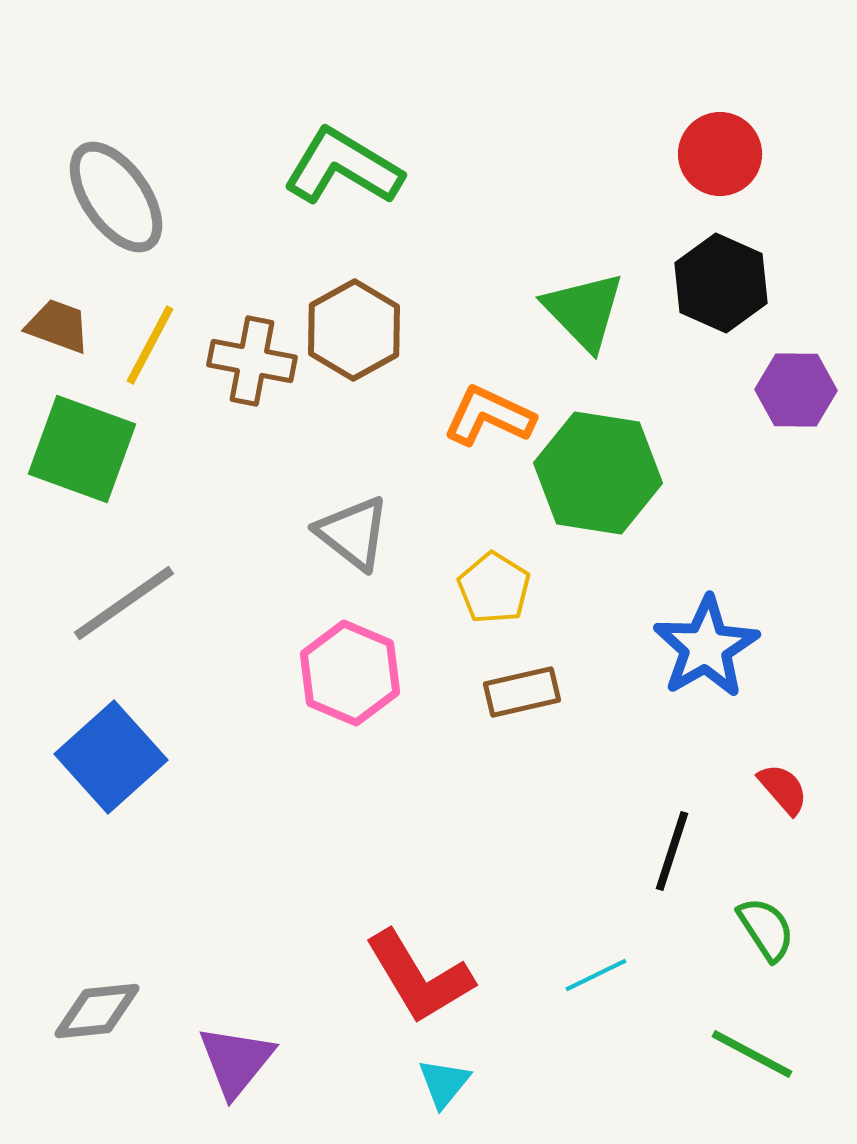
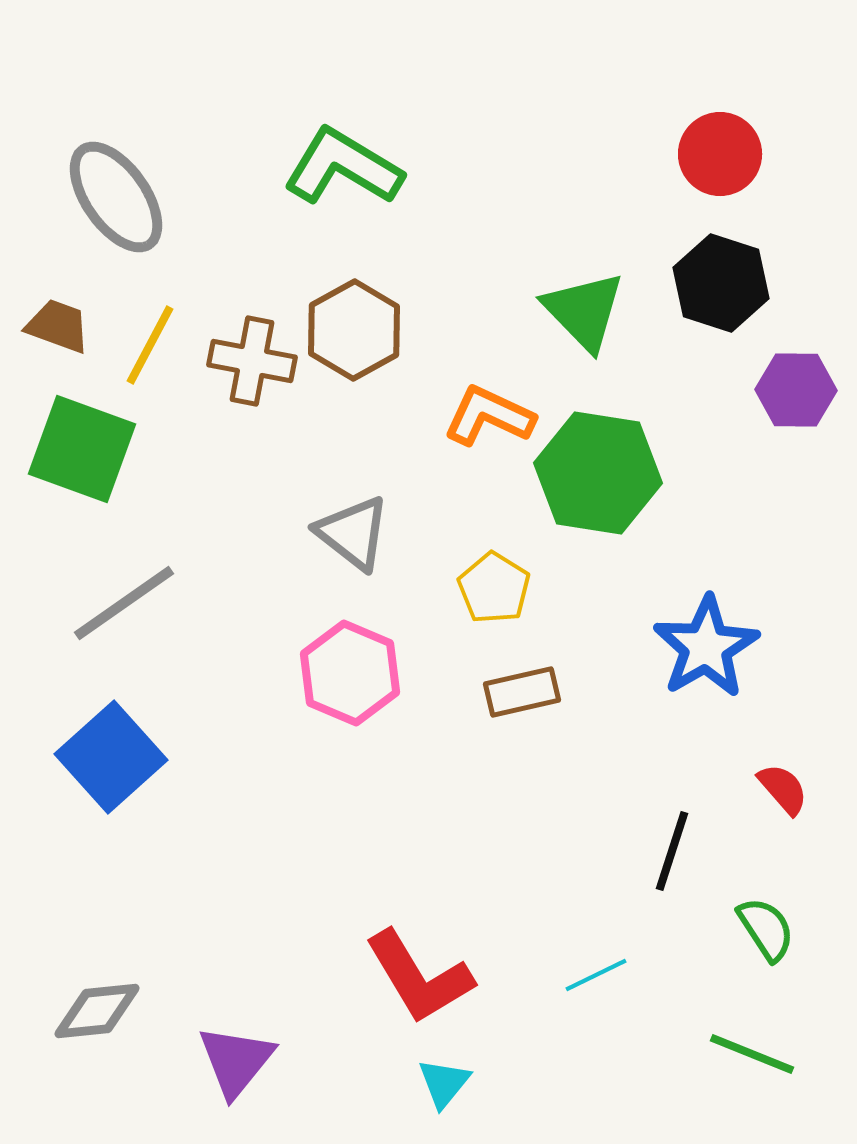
black hexagon: rotated 6 degrees counterclockwise
green line: rotated 6 degrees counterclockwise
